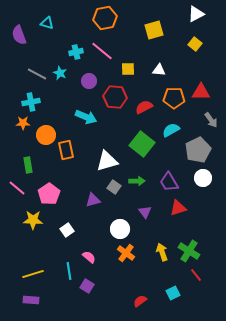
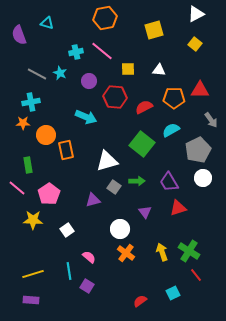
red triangle at (201, 92): moved 1 px left, 2 px up
